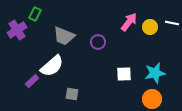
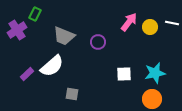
purple rectangle: moved 5 px left, 7 px up
